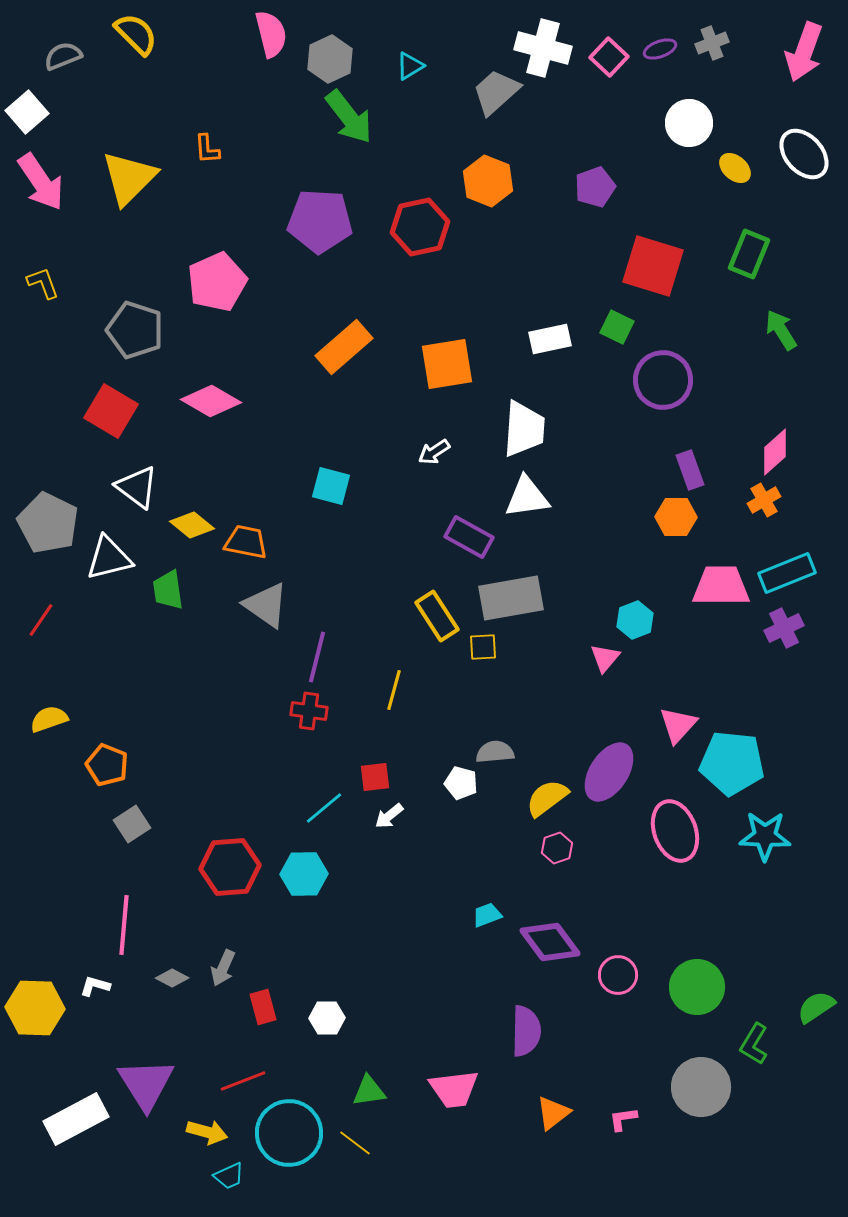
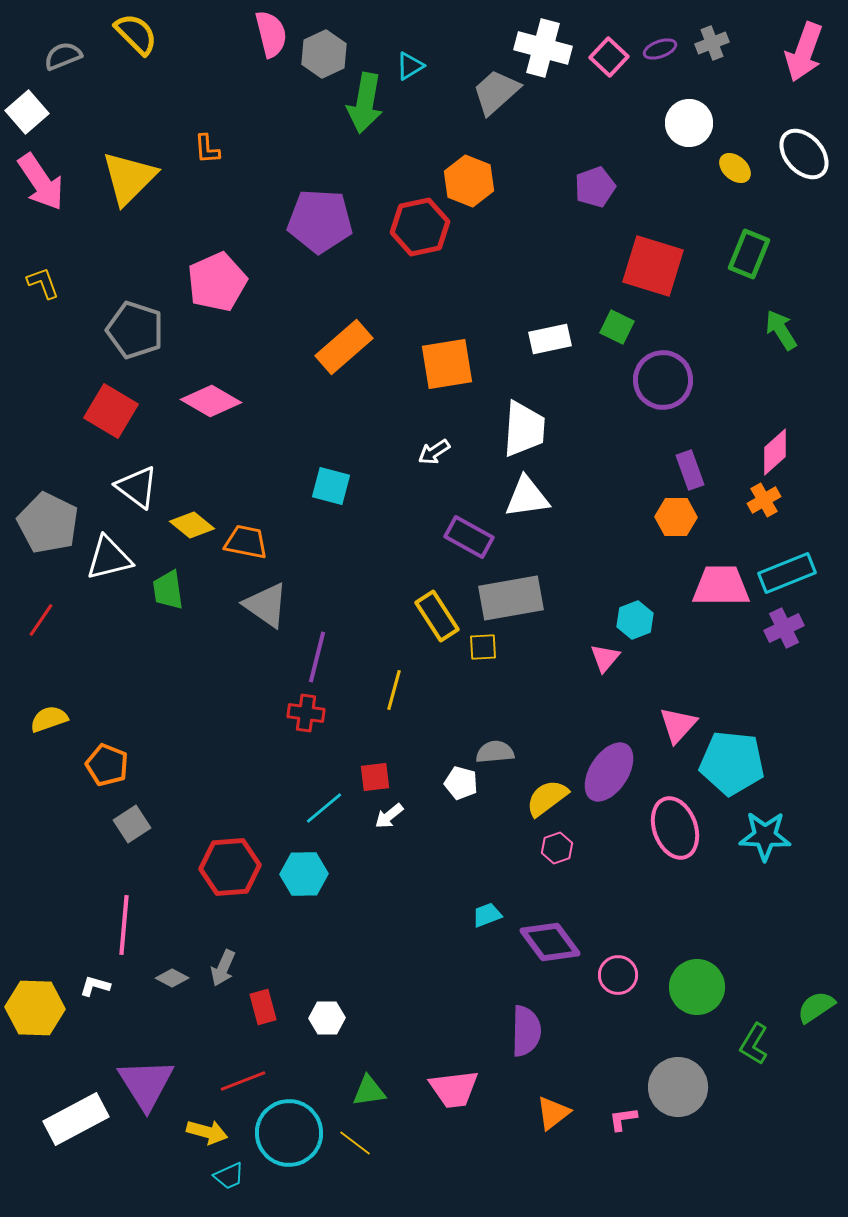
gray hexagon at (330, 59): moved 6 px left, 5 px up
green arrow at (349, 117): moved 16 px right, 14 px up; rotated 48 degrees clockwise
orange hexagon at (488, 181): moved 19 px left
red cross at (309, 711): moved 3 px left, 2 px down
pink ellipse at (675, 831): moved 3 px up
gray circle at (701, 1087): moved 23 px left
